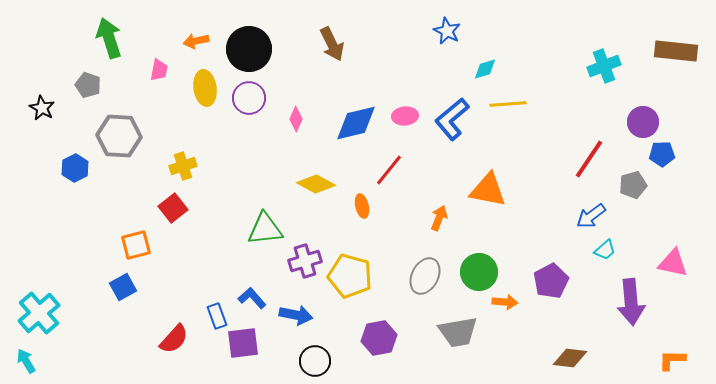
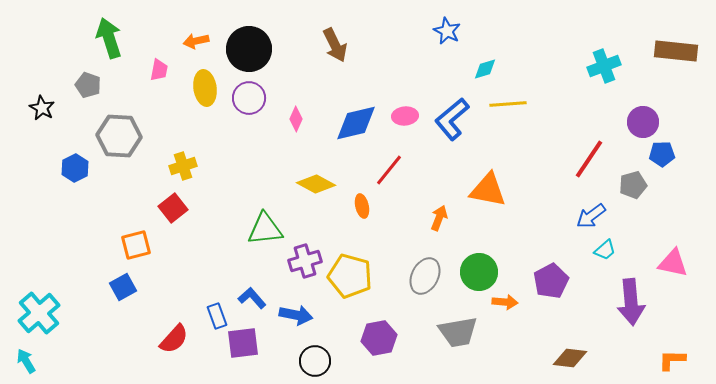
brown arrow at (332, 44): moved 3 px right, 1 px down
